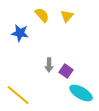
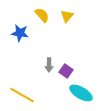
yellow line: moved 4 px right; rotated 10 degrees counterclockwise
